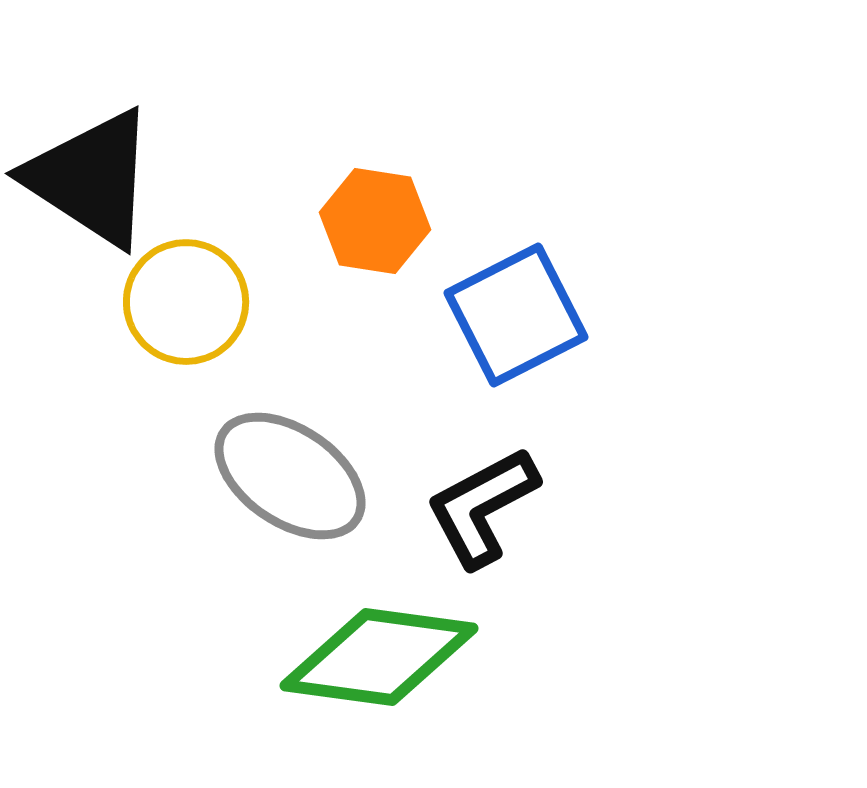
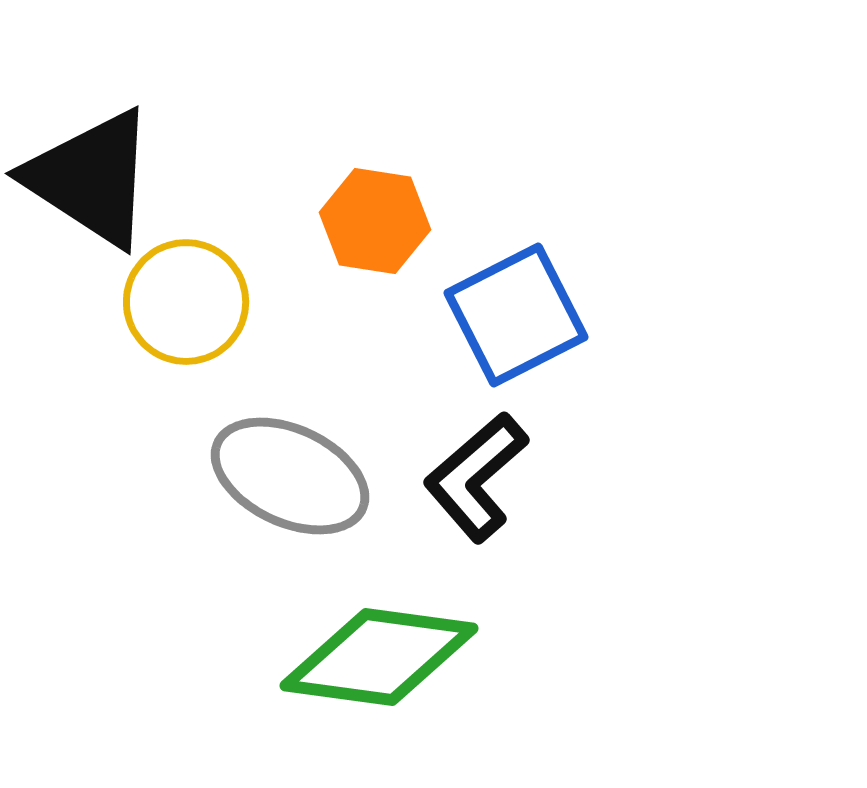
gray ellipse: rotated 9 degrees counterclockwise
black L-shape: moved 6 px left, 30 px up; rotated 13 degrees counterclockwise
